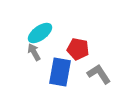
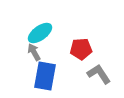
red pentagon: moved 3 px right; rotated 15 degrees counterclockwise
blue rectangle: moved 15 px left, 4 px down
